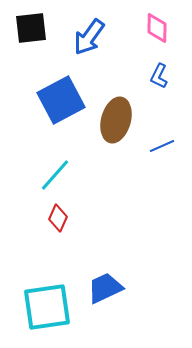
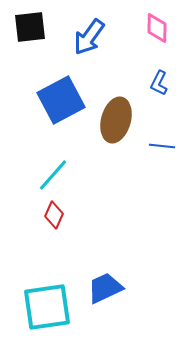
black square: moved 1 px left, 1 px up
blue L-shape: moved 7 px down
blue line: rotated 30 degrees clockwise
cyan line: moved 2 px left
red diamond: moved 4 px left, 3 px up
